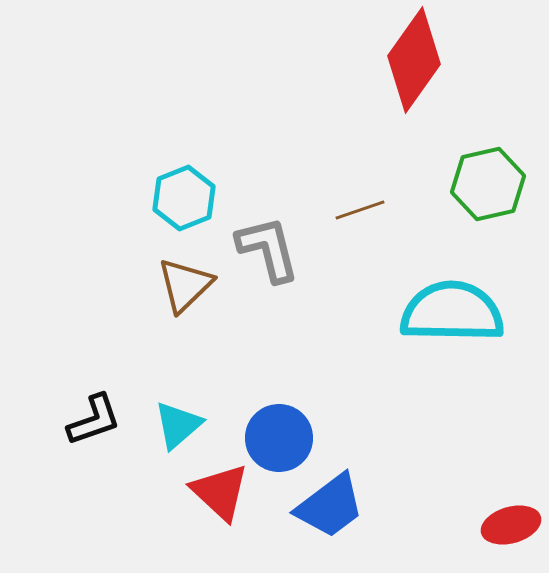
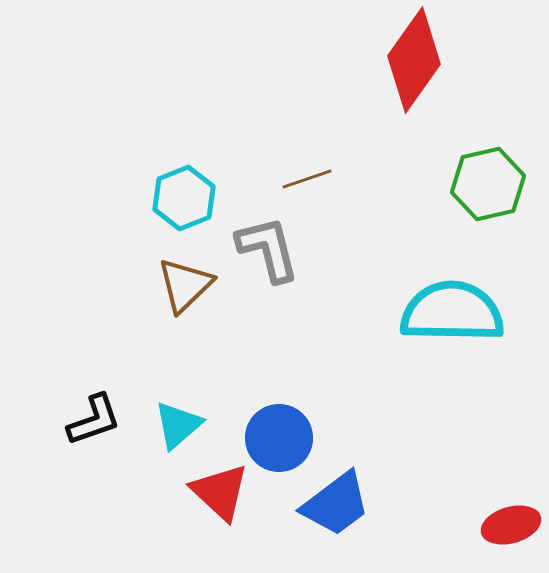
brown line: moved 53 px left, 31 px up
blue trapezoid: moved 6 px right, 2 px up
